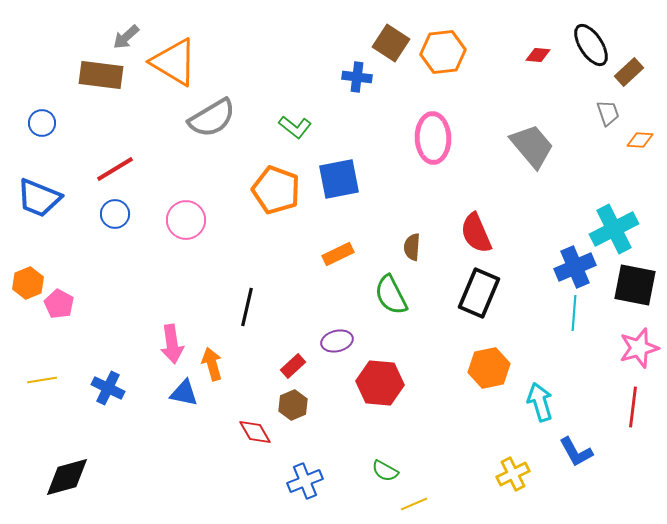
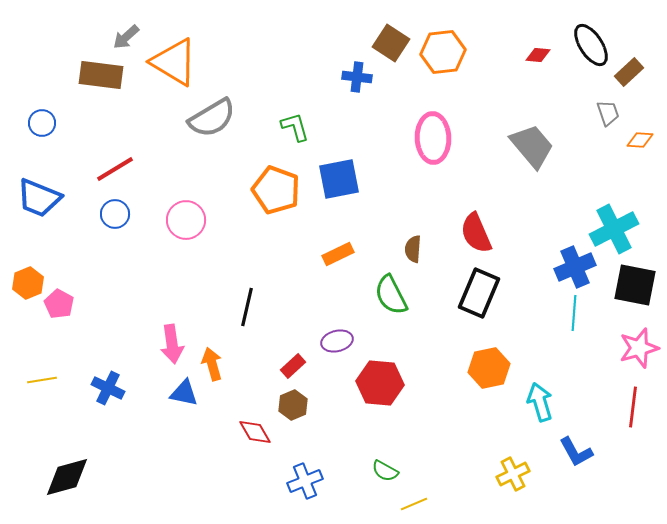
green L-shape at (295, 127): rotated 144 degrees counterclockwise
brown semicircle at (412, 247): moved 1 px right, 2 px down
